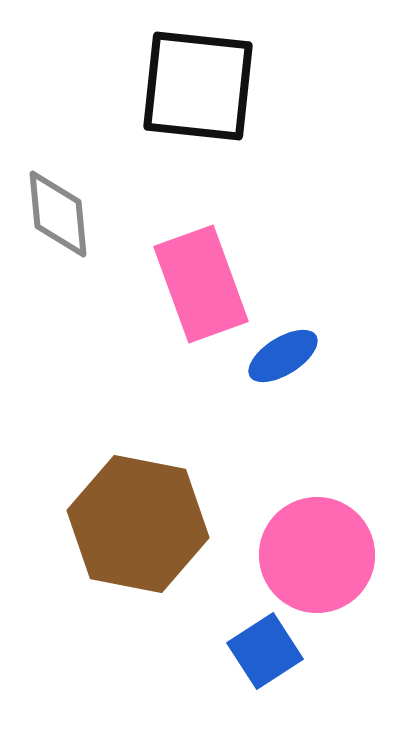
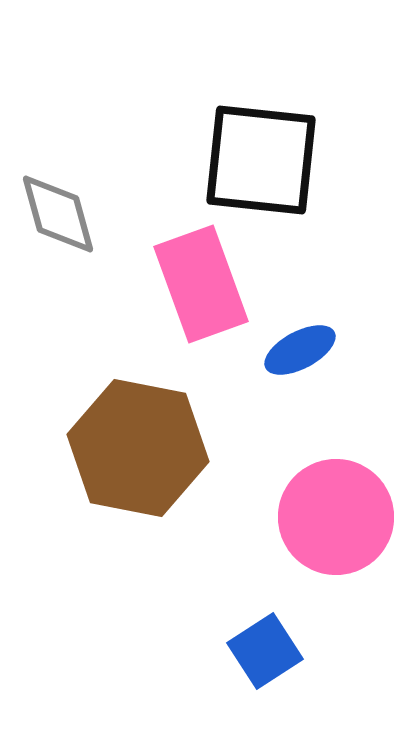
black square: moved 63 px right, 74 px down
gray diamond: rotated 10 degrees counterclockwise
blue ellipse: moved 17 px right, 6 px up; rotated 4 degrees clockwise
brown hexagon: moved 76 px up
pink circle: moved 19 px right, 38 px up
